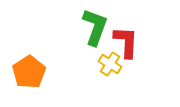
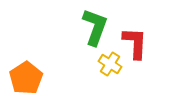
red L-shape: moved 9 px right, 1 px down
orange pentagon: moved 3 px left, 6 px down
